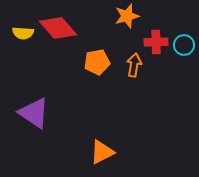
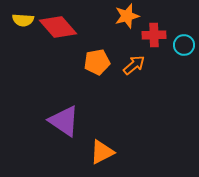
red diamond: moved 1 px up
yellow semicircle: moved 13 px up
red cross: moved 2 px left, 7 px up
orange arrow: rotated 40 degrees clockwise
purple triangle: moved 30 px right, 8 px down
